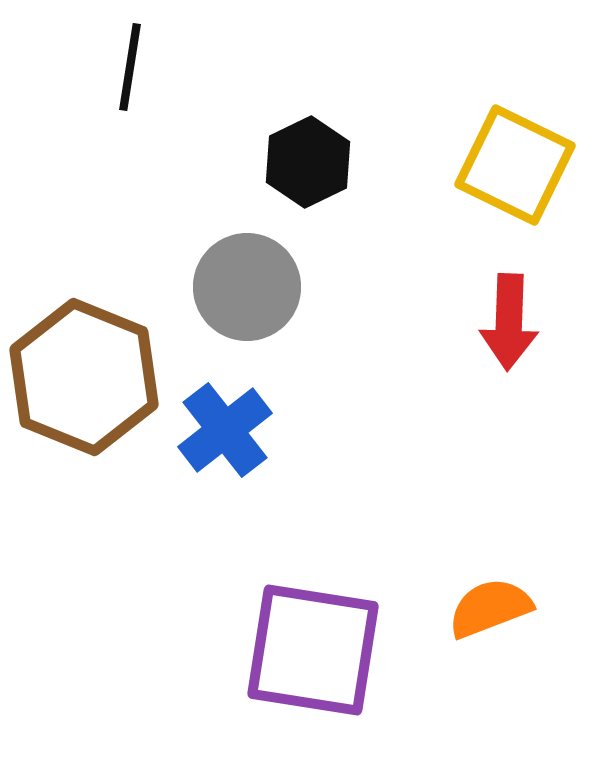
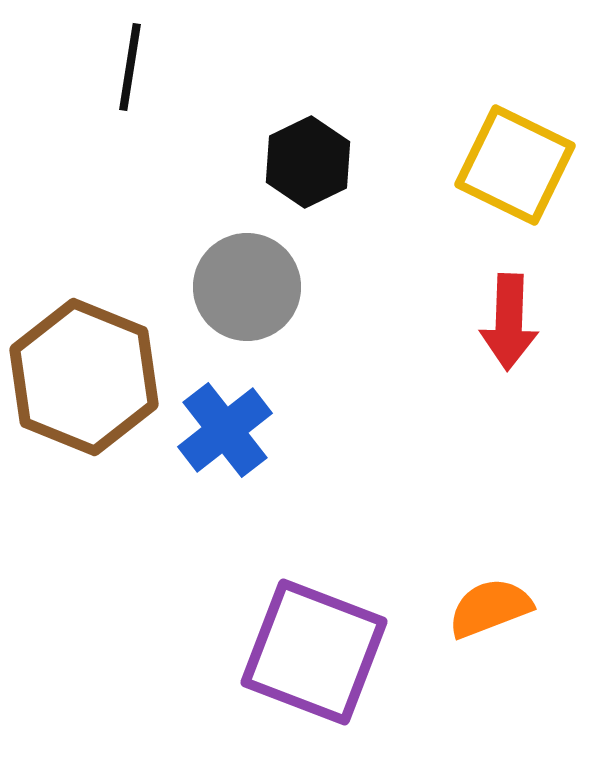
purple square: moved 1 px right, 2 px down; rotated 12 degrees clockwise
